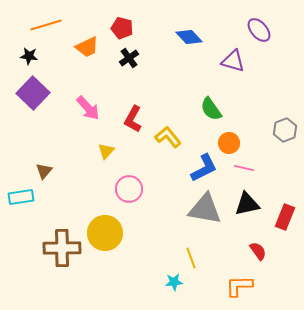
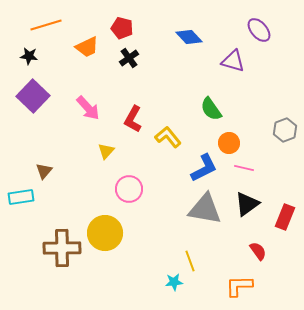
purple square: moved 3 px down
black triangle: rotated 24 degrees counterclockwise
yellow line: moved 1 px left, 3 px down
